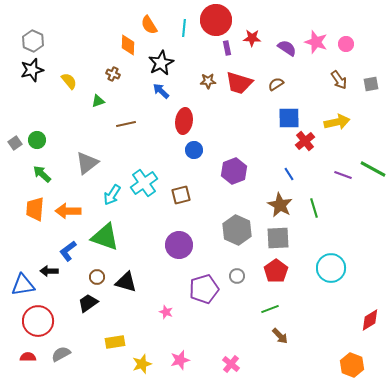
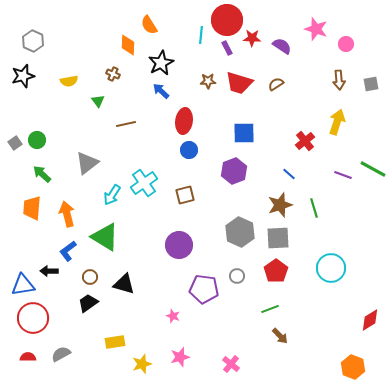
red circle at (216, 20): moved 11 px right
cyan line at (184, 28): moved 17 px right, 7 px down
pink star at (316, 42): moved 13 px up
purple rectangle at (227, 48): rotated 16 degrees counterclockwise
purple semicircle at (287, 48): moved 5 px left, 2 px up
black star at (32, 70): moved 9 px left, 6 px down
brown arrow at (339, 80): rotated 30 degrees clockwise
yellow semicircle at (69, 81): rotated 120 degrees clockwise
green triangle at (98, 101): rotated 48 degrees counterclockwise
blue square at (289, 118): moved 45 px left, 15 px down
yellow arrow at (337, 122): rotated 60 degrees counterclockwise
blue circle at (194, 150): moved 5 px left
blue line at (289, 174): rotated 16 degrees counterclockwise
brown square at (181, 195): moved 4 px right
brown star at (280, 205): rotated 25 degrees clockwise
orange trapezoid at (35, 209): moved 3 px left, 1 px up
orange arrow at (68, 211): moved 1 px left, 3 px down; rotated 75 degrees clockwise
gray hexagon at (237, 230): moved 3 px right, 2 px down
green triangle at (105, 237): rotated 12 degrees clockwise
brown circle at (97, 277): moved 7 px left
black triangle at (126, 282): moved 2 px left, 2 px down
purple pentagon at (204, 289): rotated 24 degrees clockwise
pink star at (166, 312): moved 7 px right, 4 px down
red circle at (38, 321): moved 5 px left, 3 px up
pink star at (180, 360): moved 3 px up
orange hexagon at (352, 365): moved 1 px right, 2 px down
